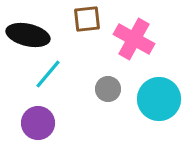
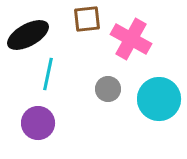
black ellipse: rotated 42 degrees counterclockwise
pink cross: moved 3 px left
cyan line: rotated 28 degrees counterclockwise
